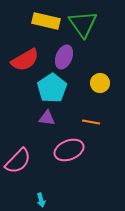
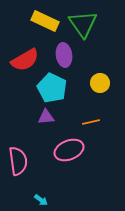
yellow rectangle: moved 1 px left; rotated 12 degrees clockwise
purple ellipse: moved 2 px up; rotated 30 degrees counterclockwise
cyan pentagon: rotated 12 degrees counterclockwise
purple triangle: moved 1 px left, 1 px up; rotated 12 degrees counterclockwise
orange line: rotated 24 degrees counterclockwise
pink semicircle: rotated 52 degrees counterclockwise
cyan arrow: rotated 40 degrees counterclockwise
